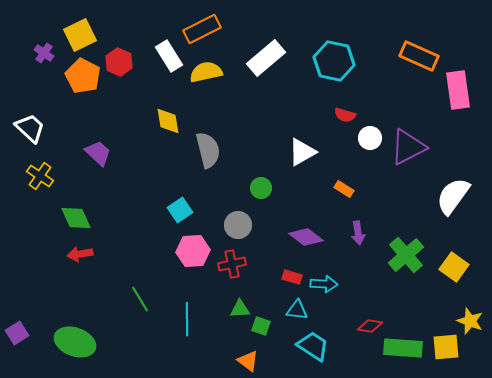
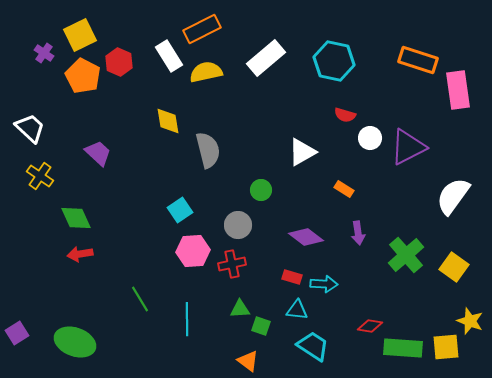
orange rectangle at (419, 56): moved 1 px left, 4 px down; rotated 6 degrees counterclockwise
green circle at (261, 188): moved 2 px down
